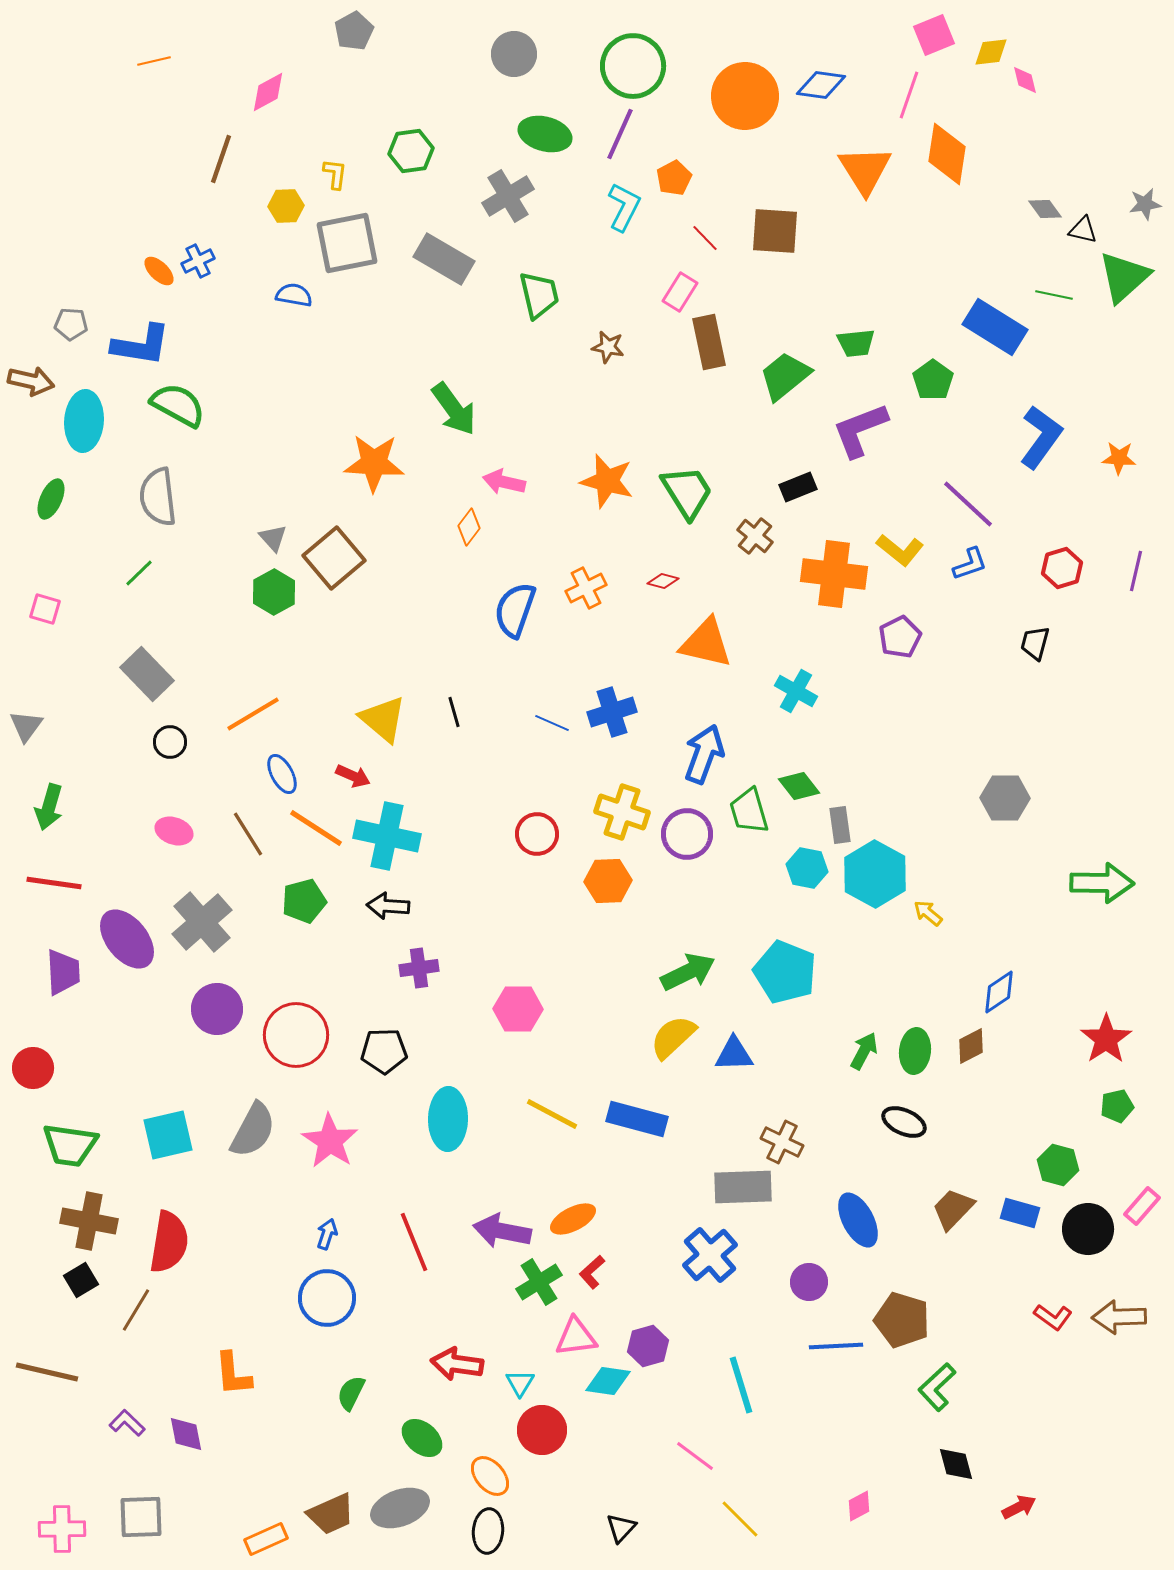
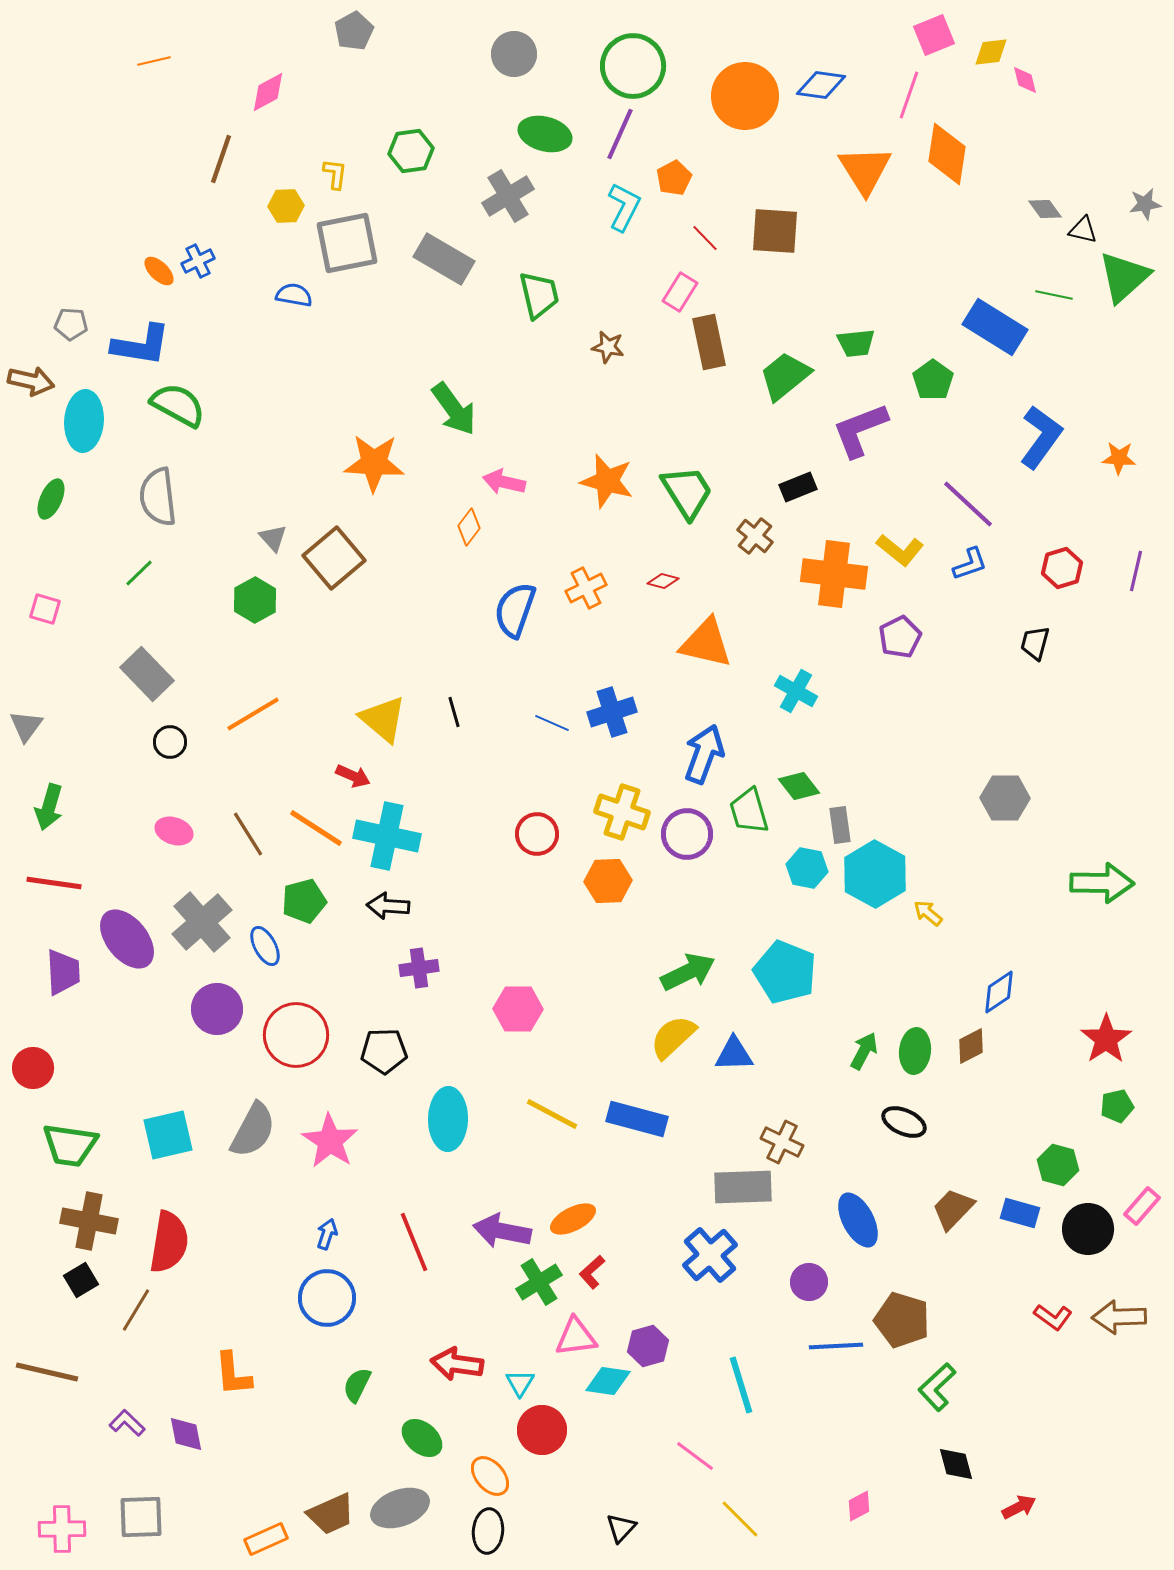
green hexagon at (274, 592): moved 19 px left, 8 px down
blue ellipse at (282, 774): moved 17 px left, 172 px down
green semicircle at (351, 1393): moved 6 px right, 8 px up
